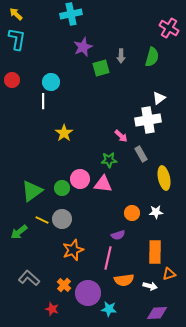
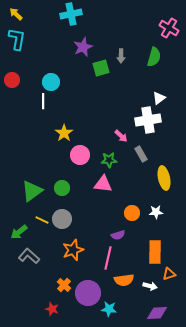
green semicircle: moved 2 px right
pink circle: moved 24 px up
gray L-shape: moved 22 px up
